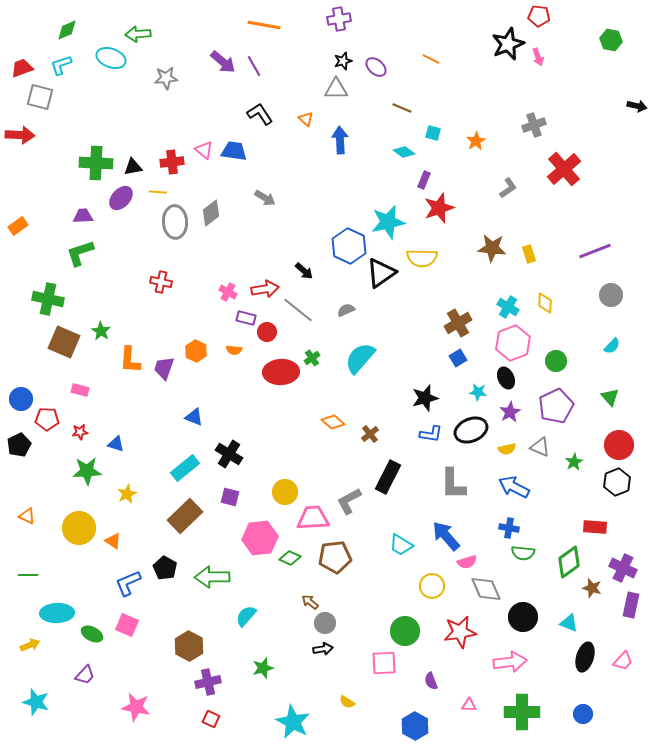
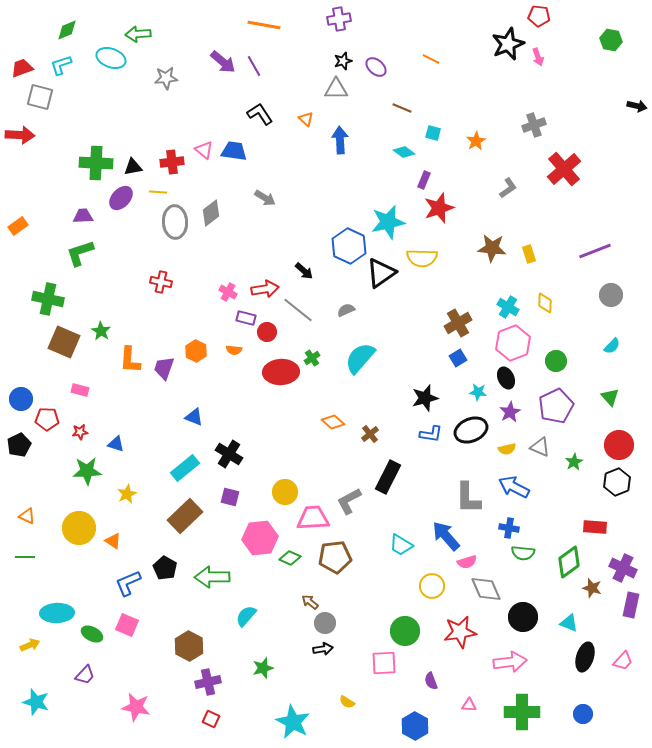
gray L-shape at (453, 484): moved 15 px right, 14 px down
green line at (28, 575): moved 3 px left, 18 px up
